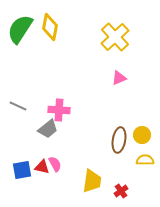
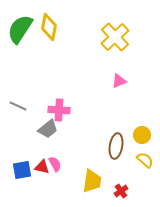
yellow diamond: moved 1 px left
pink triangle: moved 3 px down
brown ellipse: moved 3 px left, 6 px down
yellow semicircle: rotated 42 degrees clockwise
